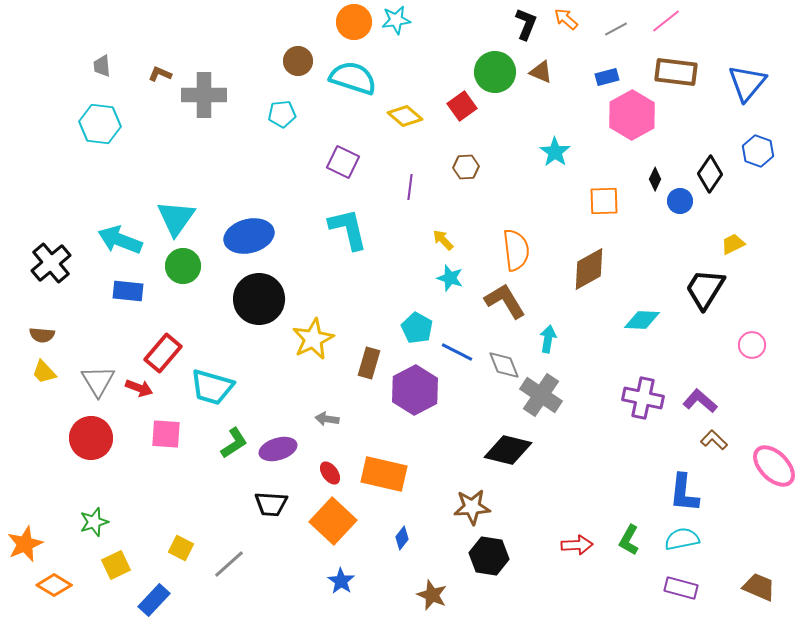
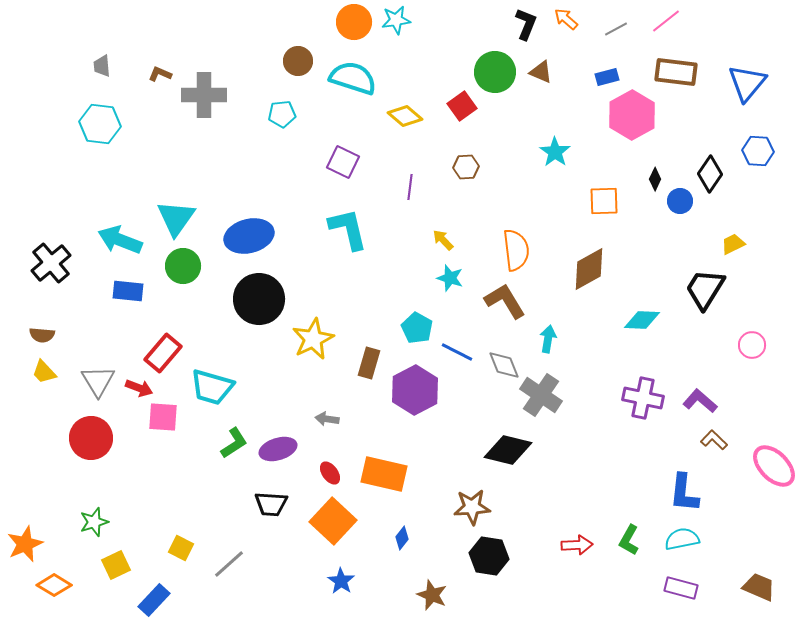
blue hexagon at (758, 151): rotated 16 degrees counterclockwise
pink square at (166, 434): moved 3 px left, 17 px up
